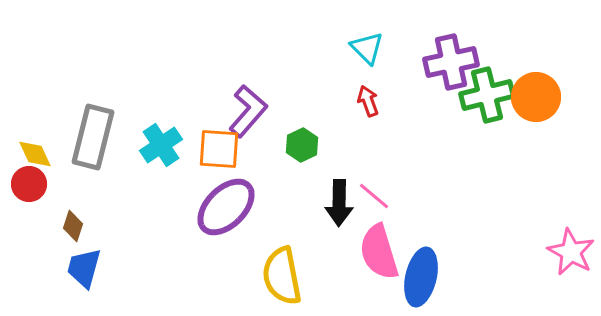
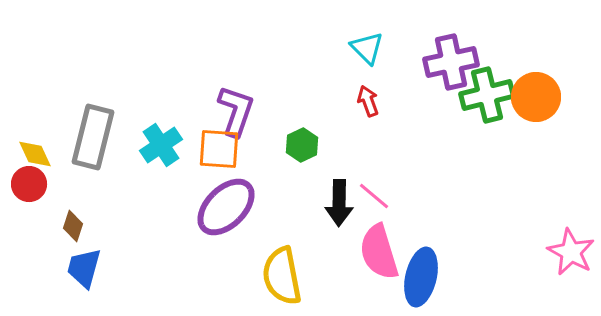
purple L-shape: moved 12 px left; rotated 22 degrees counterclockwise
